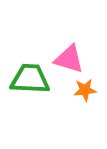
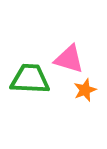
orange star: rotated 15 degrees counterclockwise
